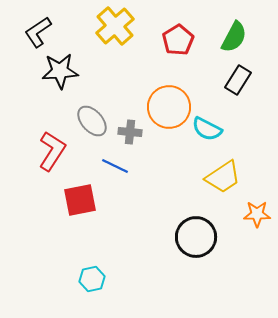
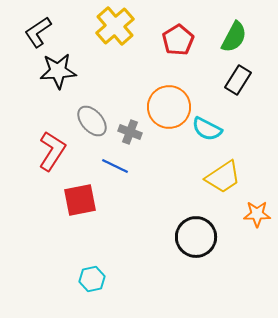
black star: moved 2 px left
gray cross: rotated 15 degrees clockwise
